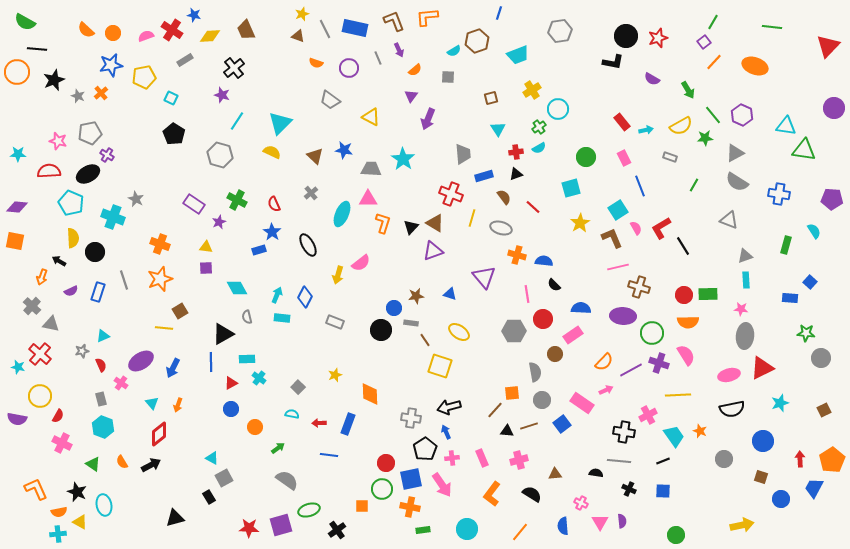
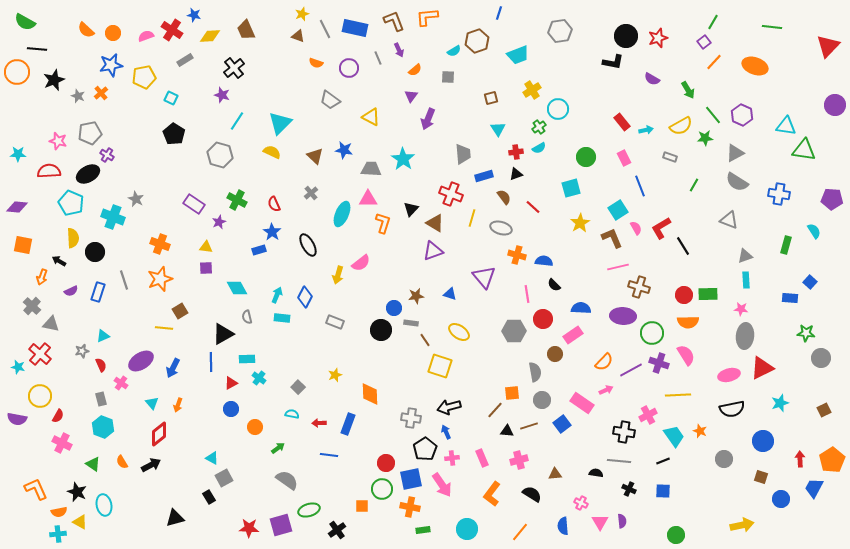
purple circle at (834, 108): moved 1 px right, 3 px up
black triangle at (411, 227): moved 18 px up
orange square at (15, 241): moved 8 px right, 4 px down
